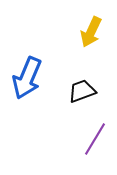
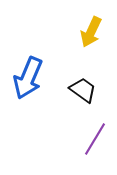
blue arrow: moved 1 px right
black trapezoid: moved 1 px right, 1 px up; rotated 56 degrees clockwise
